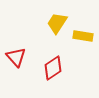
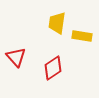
yellow trapezoid: rotated 25 degrees counterclockwise
yellow rectangle: moved 1 px left
